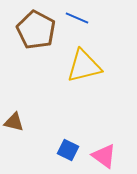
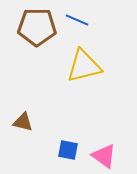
blue line: moved 2 px down
brown pentagon: moved 1 px right, 3 px up; rotated 27 degrees counterclockwise
brown triangle: moved 9 px right
blue square: rotated 15 degrees counterclockwise
